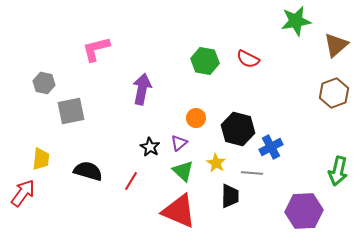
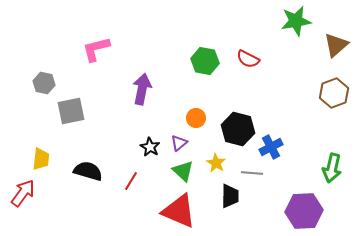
green arrow: moved 6 px left, 3 px up
